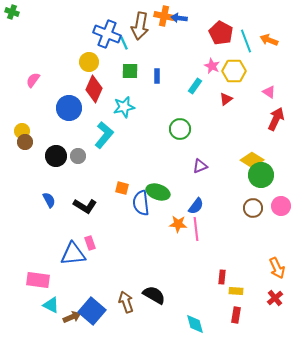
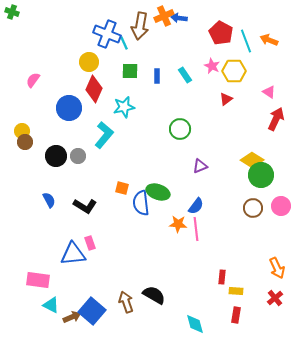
orange cross at (164, 16): rotated 36 degrees counterclockwise
cyan rectangle at (195, 86): moved 10 px left, 11 px up; rotated 70 degrees counterclockwise
